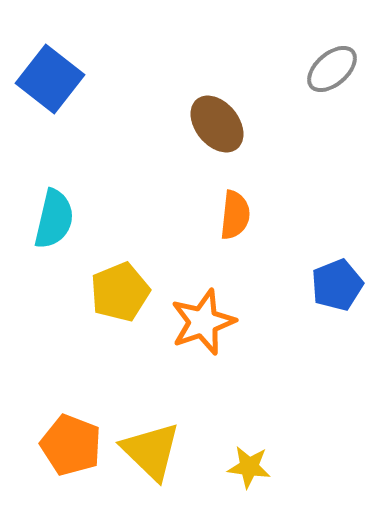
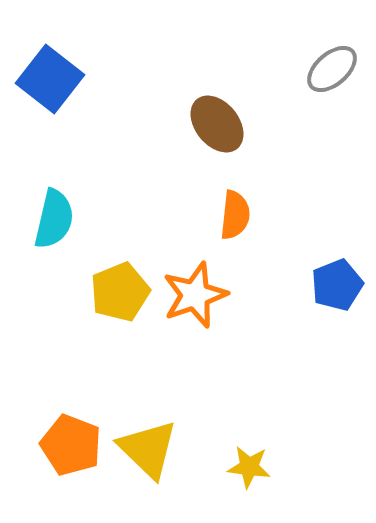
orange star: moved 8 px left, 27 px up
yellow triangle: moved 3 px left, 2 px up
